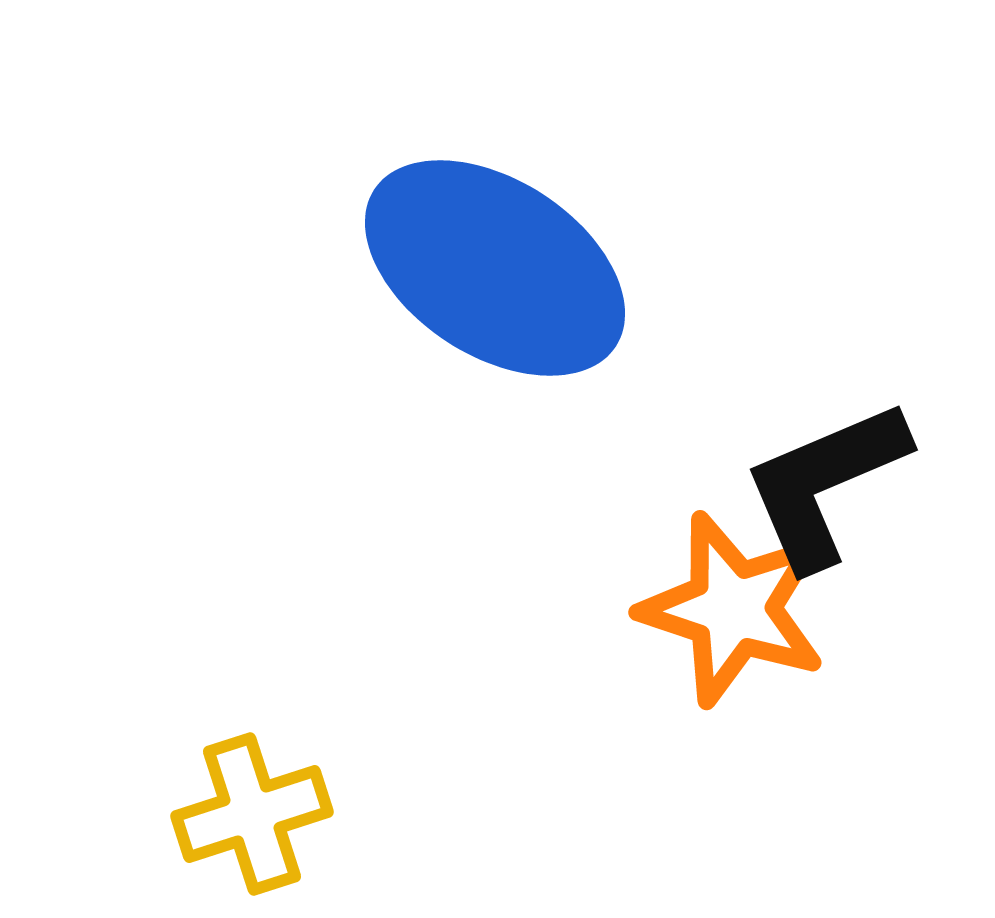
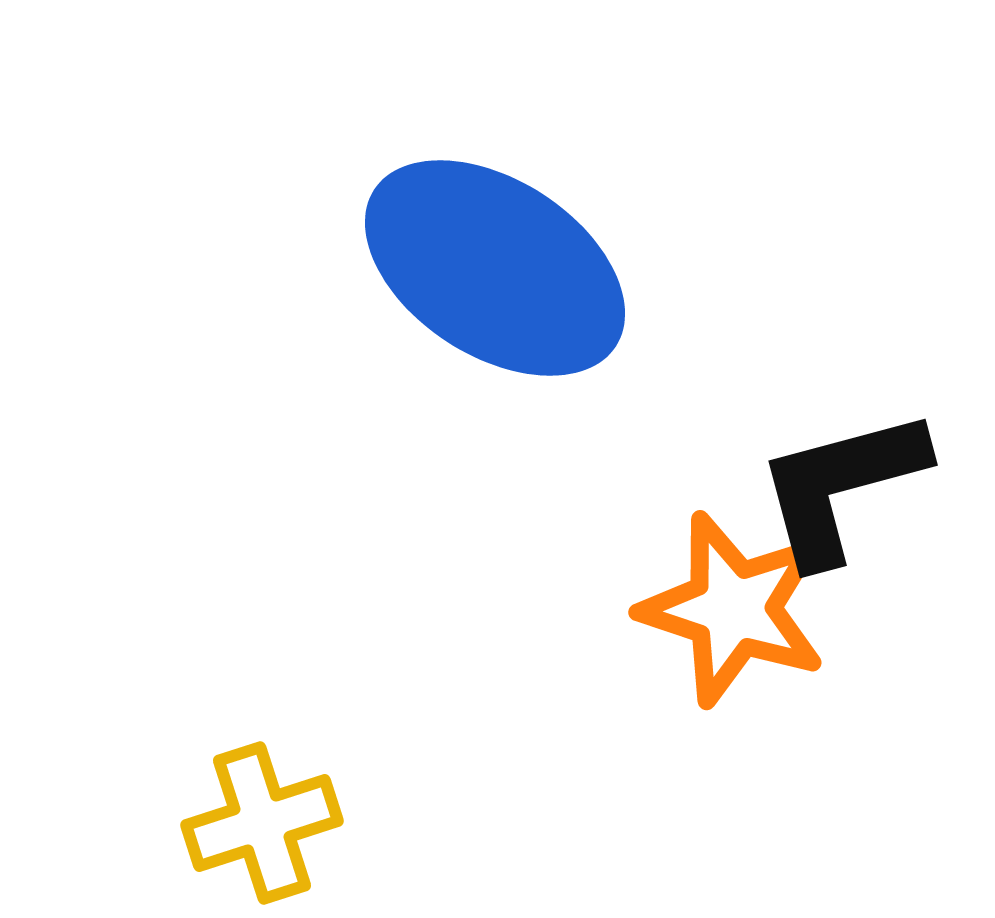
black L-shape: moved 16 px right, 2 px down; rotated 8 degrees clockwise
yellow cross: moved 10 px right, 9 px down
